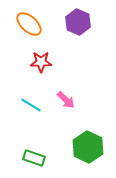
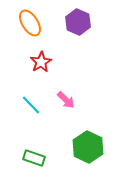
orange ellipse: moved 1 px right, 1 px up; rotated 16 degrees clockwise
red star: rotated 30 degrees counterclockwise
cyan line: rotated 15 degrees clockwise
